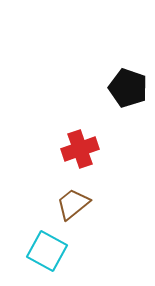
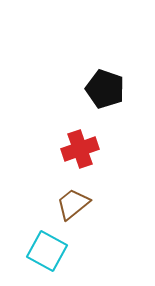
black pentagon: moved 23 px left, 1 px down
